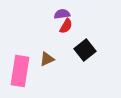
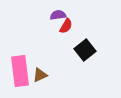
purple semicircle: moved 4 px left, 1 px down
brown triangle: moved 7 px left, 16 px down
pink rectangle: rotated 16 degrees counterclockwise
